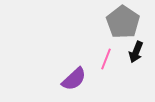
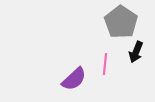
gray pentagon: moved 2 px left
pink line: moved 1 px left, 5 px down; rotated 15 degrees counterclockwise
